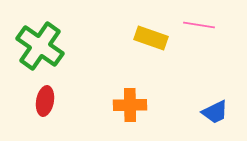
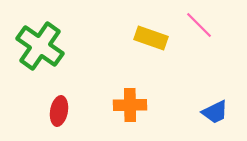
pink line: rotated 36 degrees clockwise
red ellipse: moved 14 px right, 10 px down
